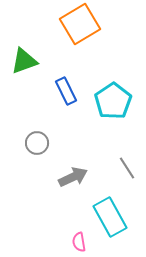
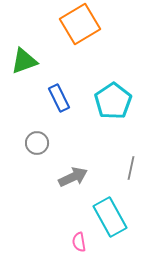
blue rectangle: moved 7 px left, 7 px down
gray line: moved 4 px right; rotated 45 degrees clockwise
